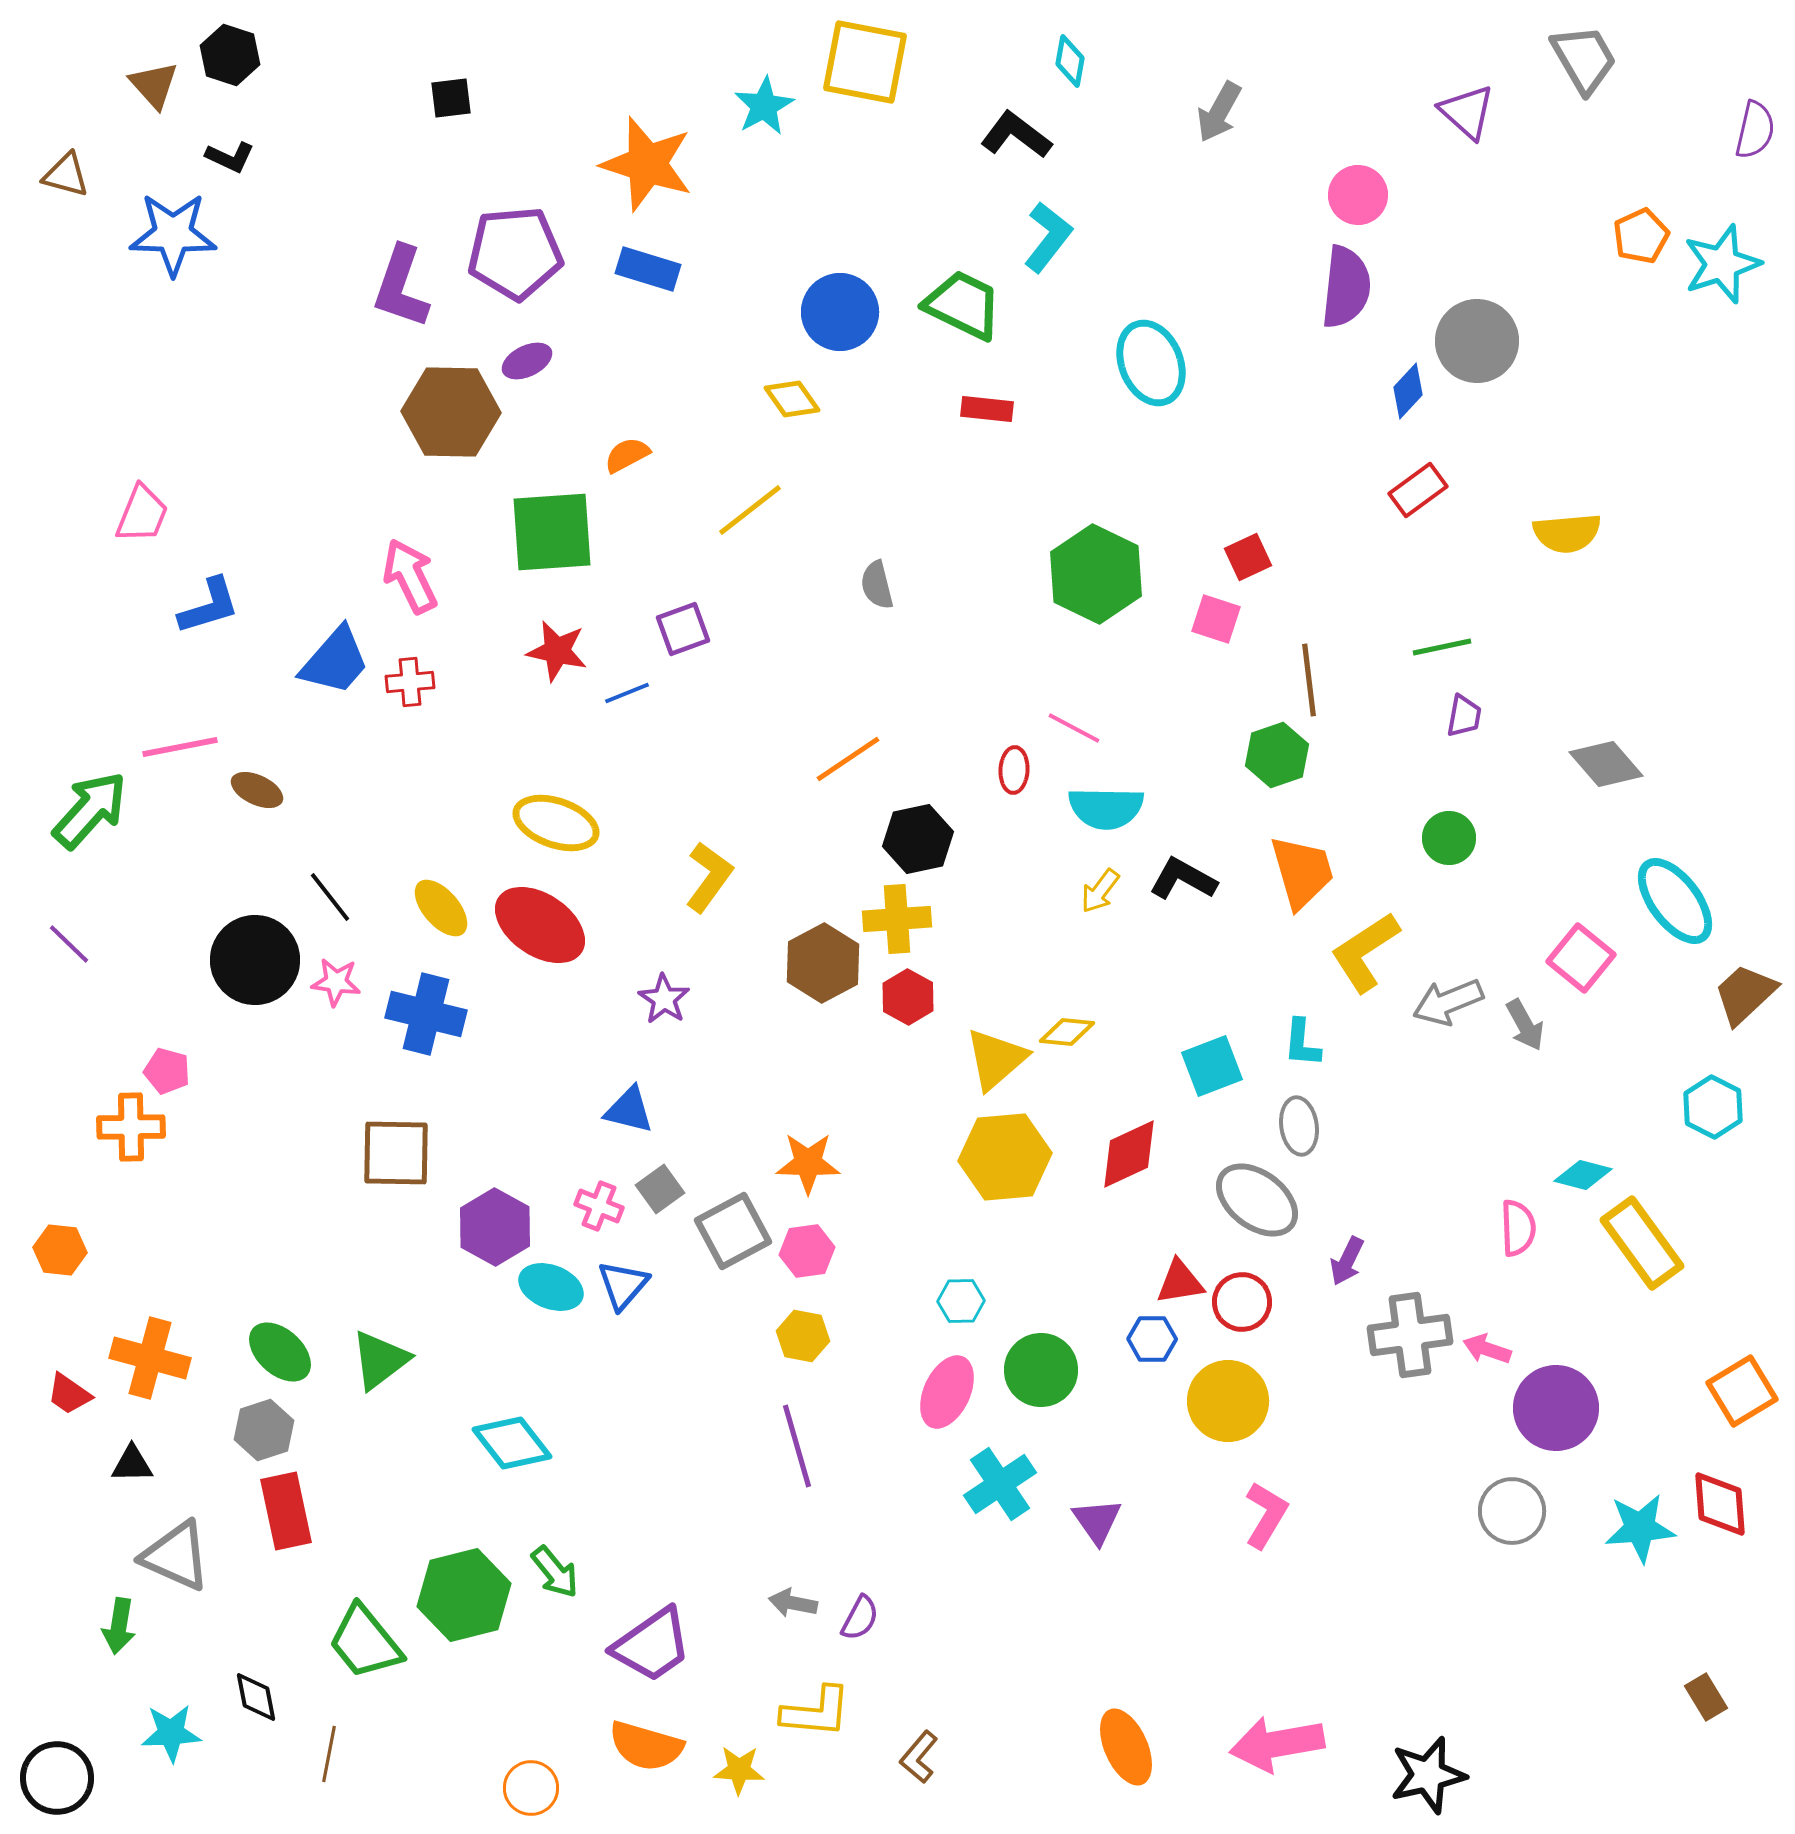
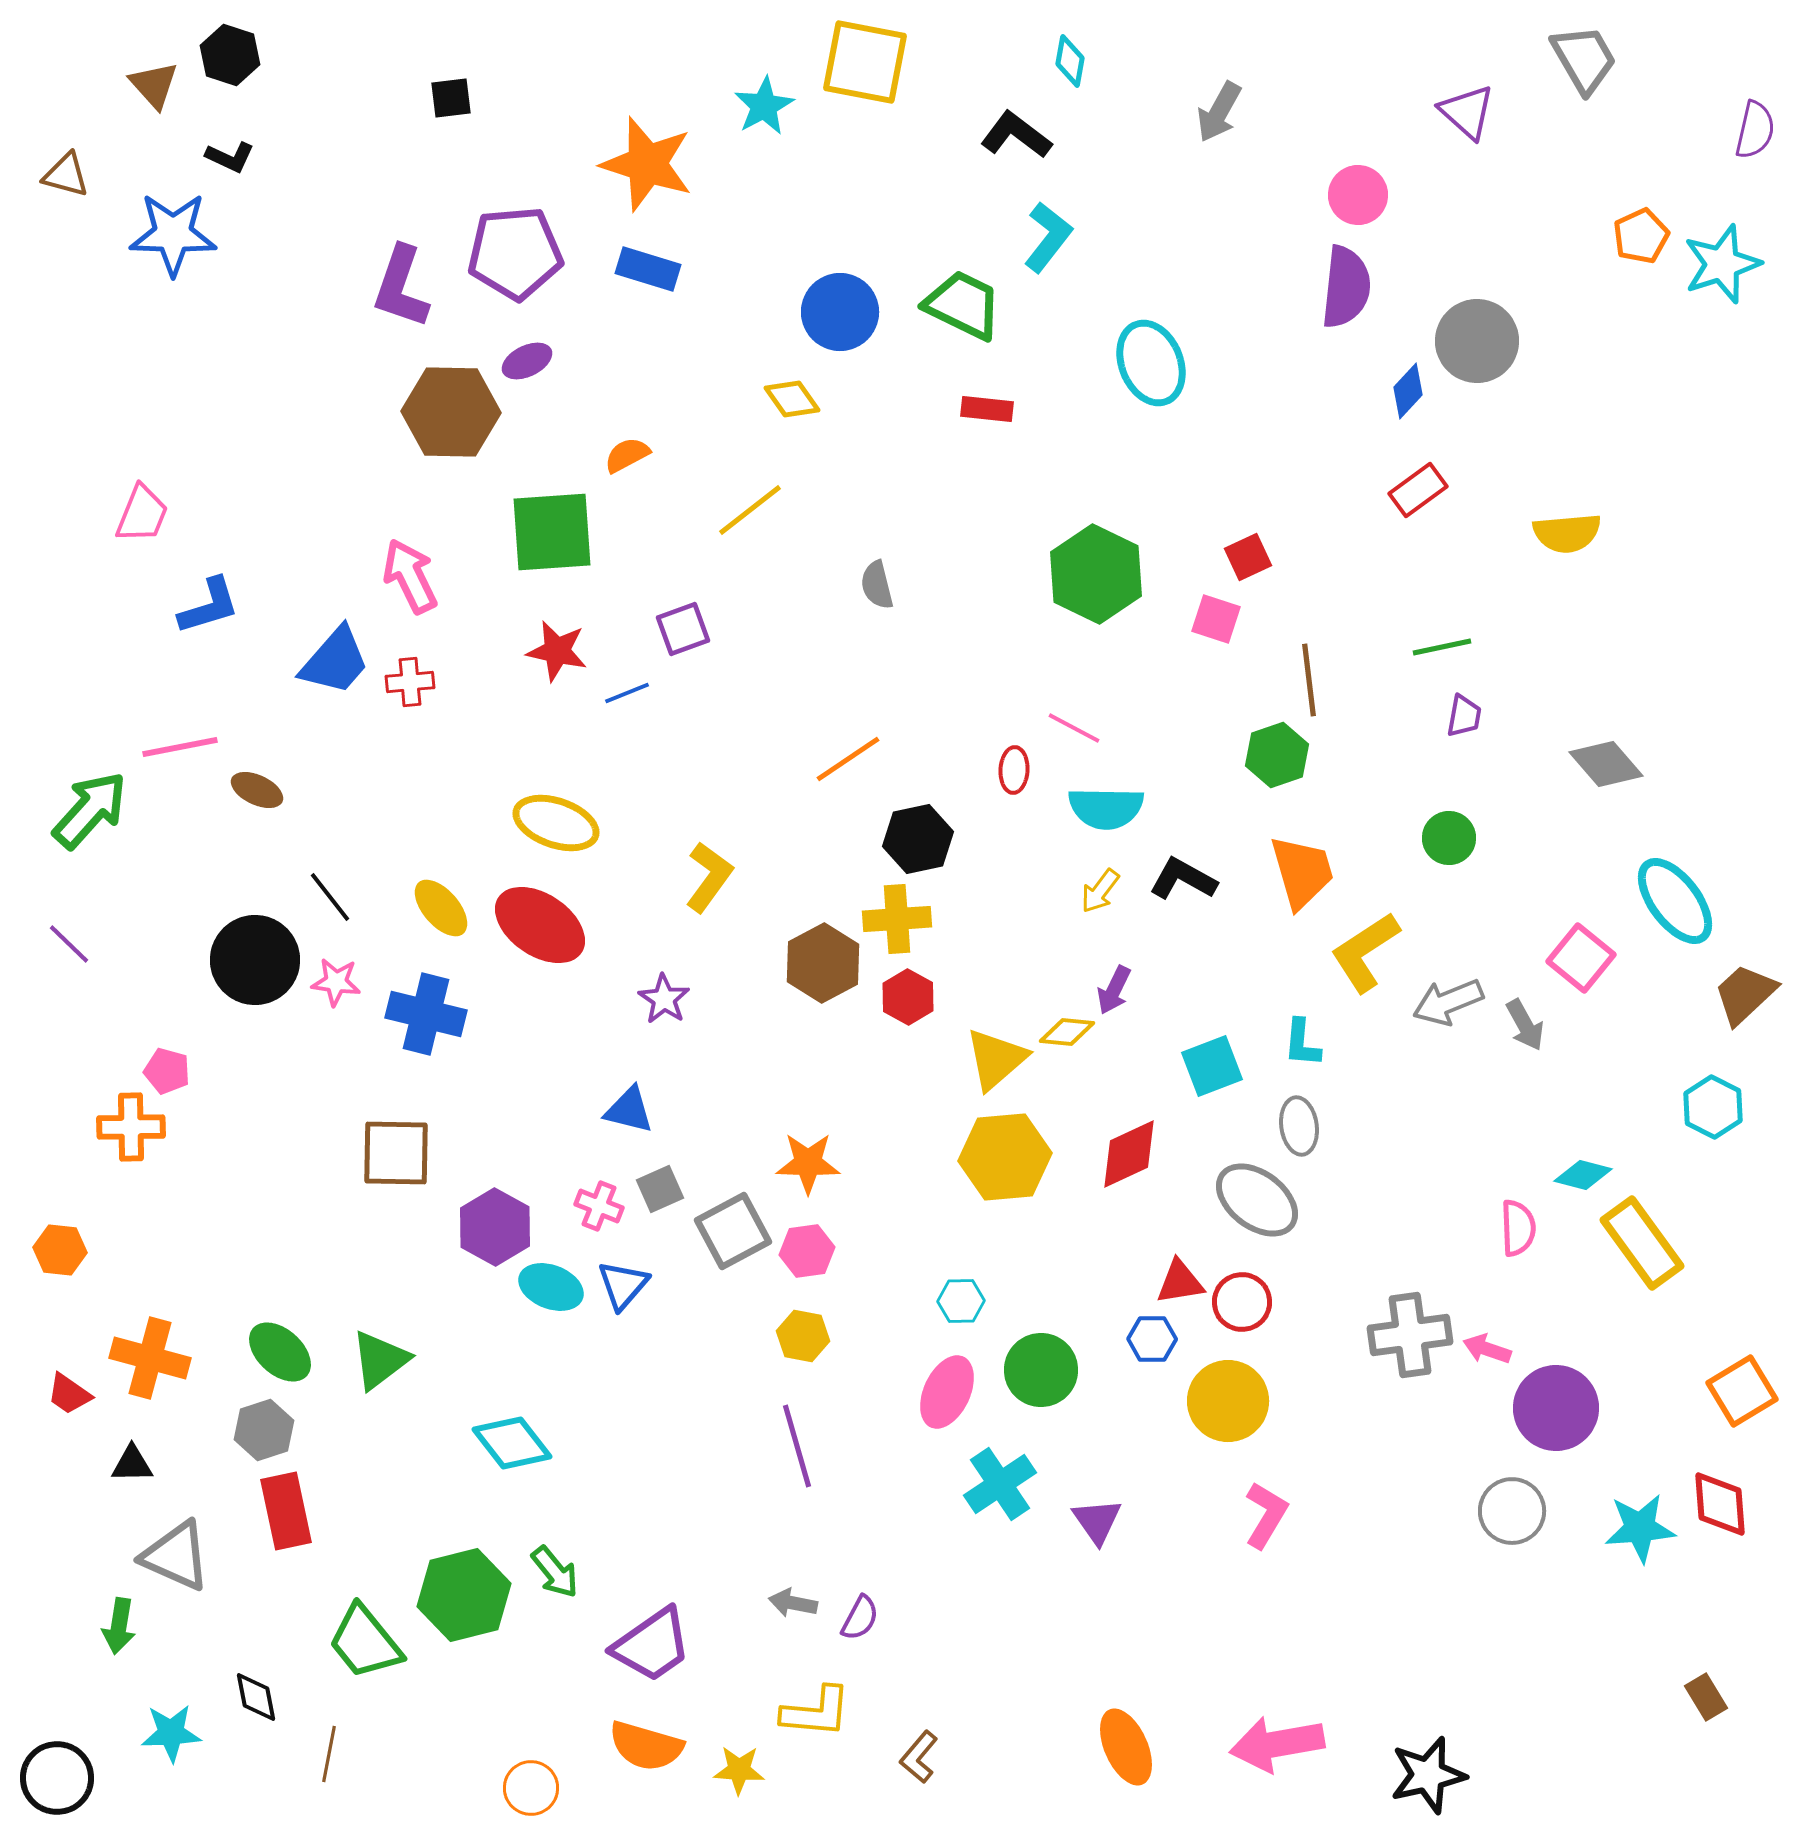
gray square at (660, 1189): rotated 12 degrees clockwise
purple arrow at (1347, 1261): moved 233 px left, 271 px up
